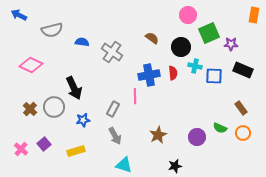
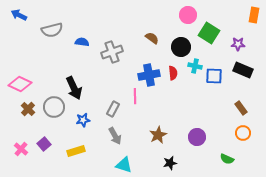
green square: rotated 35 degrees counterclockwise
purple star: moved 7 px right
gray cross: rotated 35 degrees clockwise
pink diamond: moved 11 px left, 19 px down
brown cross: moved 2 px left
green semicircle: moved 7 px right, 31 px down
black star: moved 5 px left, 3 px up
